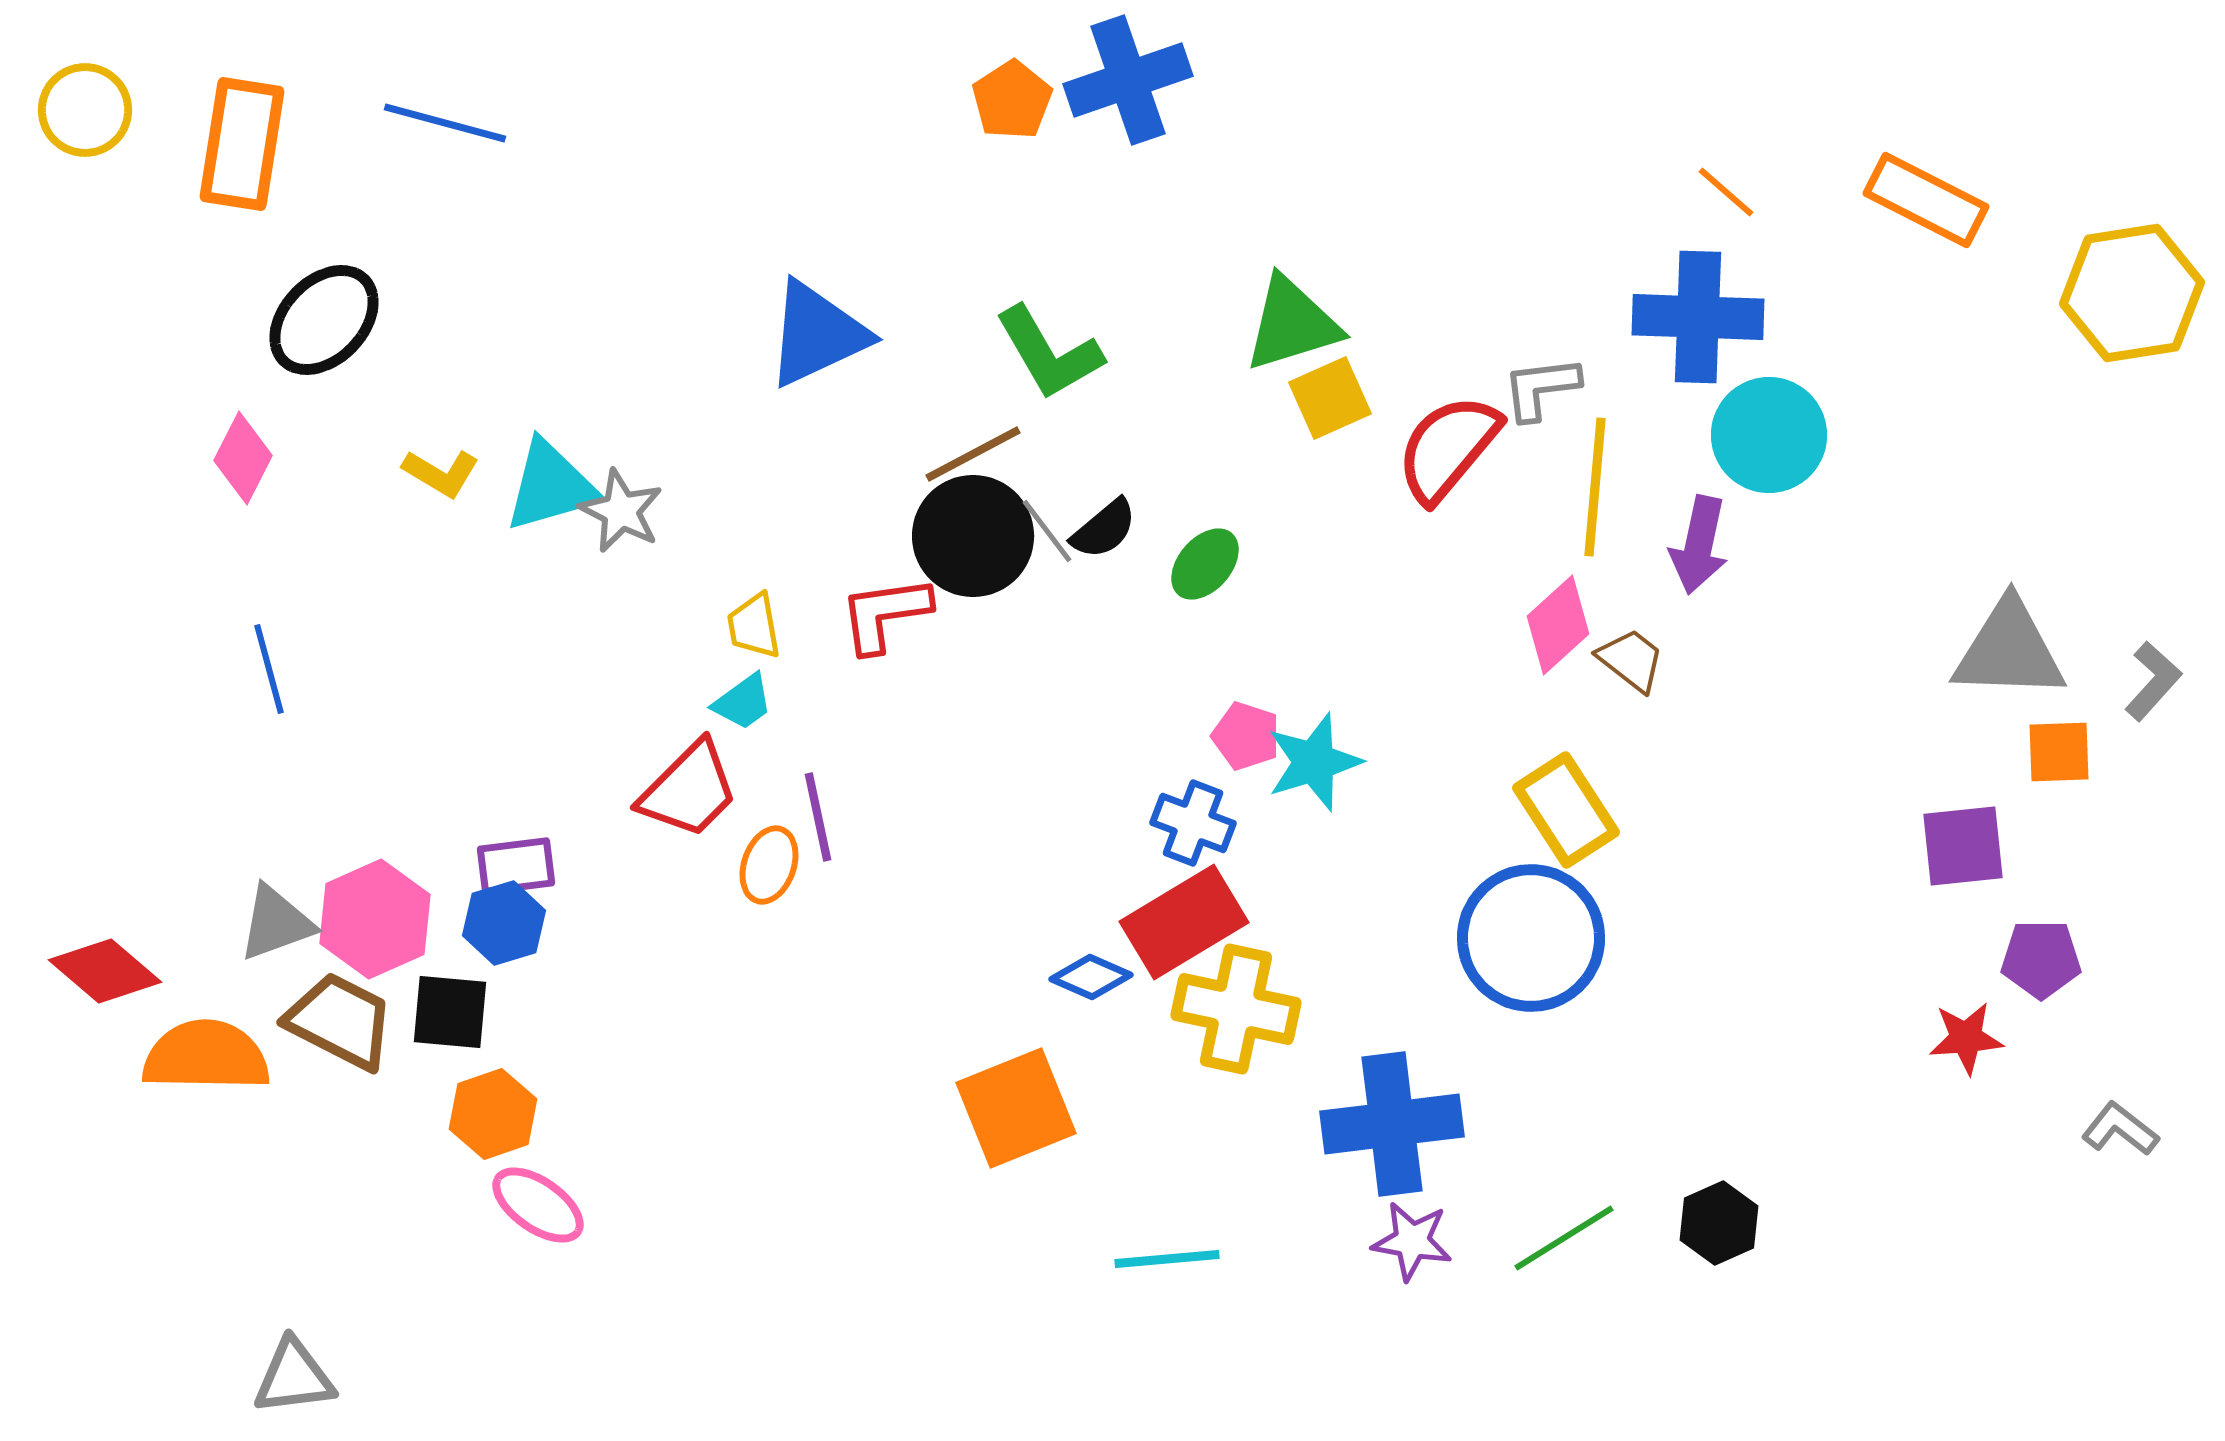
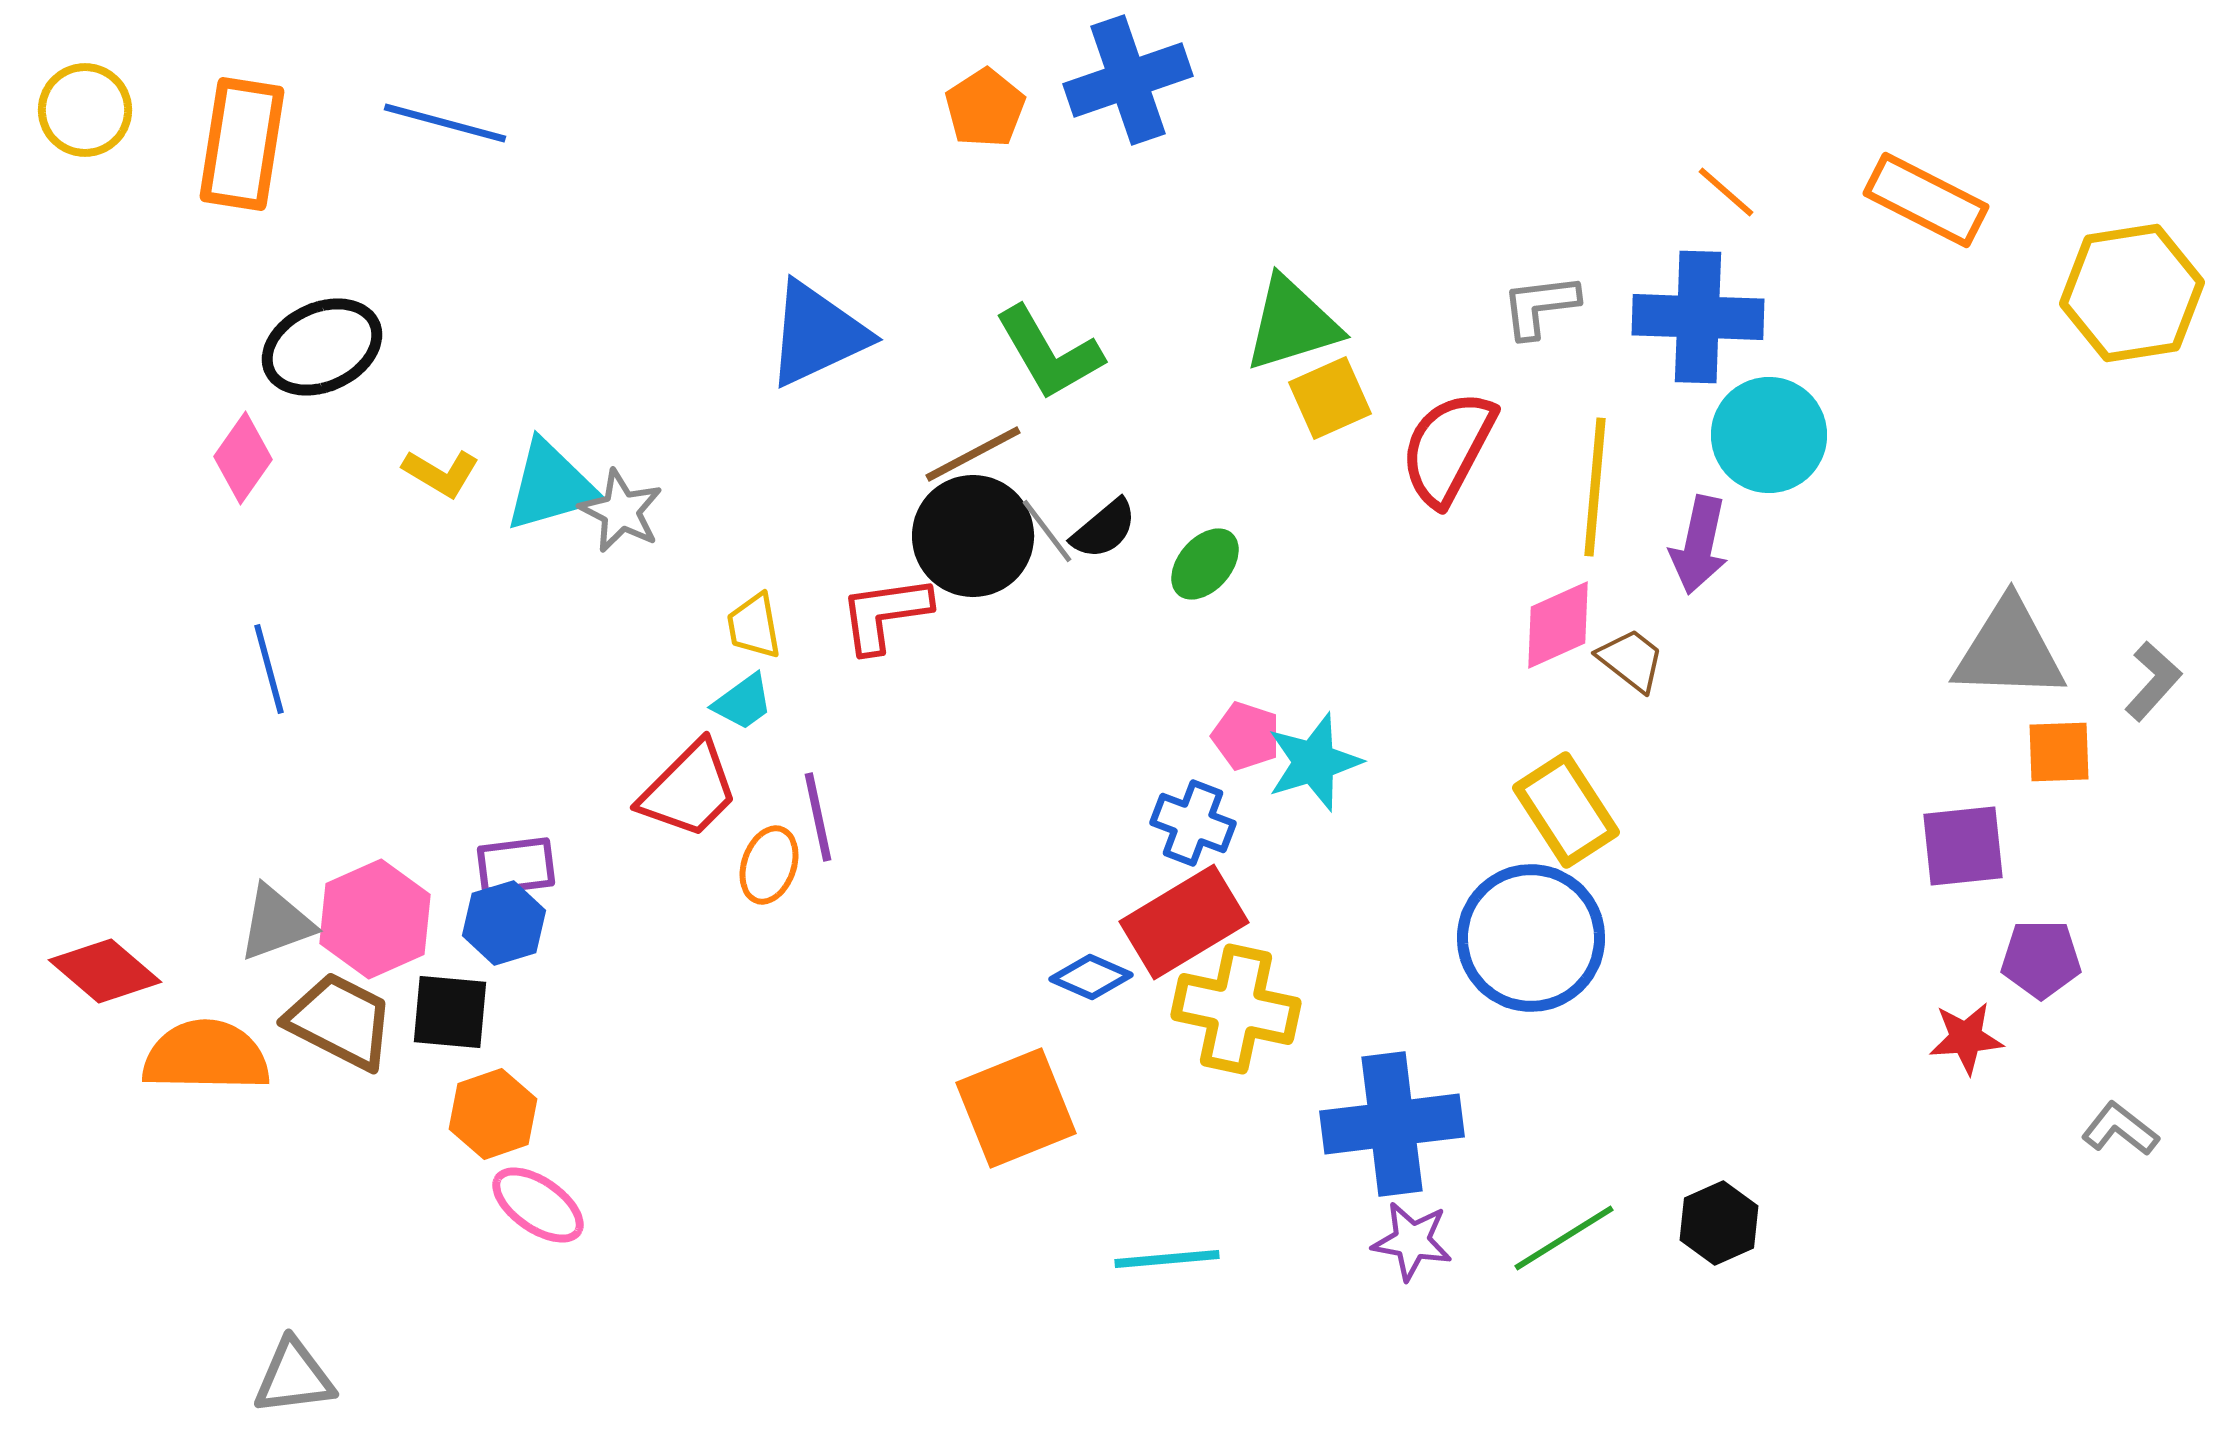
orange pentagon at (1012, 100): moved 27 px left, 8 px down
black ellipse at (324, 320): moved 2 px left, 27 px down; rotated 21 degrees clockwise
gray L-shape at (1541, 388): moved 1 px left, 82 px up
red semicircle at (1448, 448): rotated 12 degrees counterclockwise
pink diamond at (243, 458): rotated 8 degrees clockwise
pink diamond at (1558, 625): rotated 18 degrees clockwise
